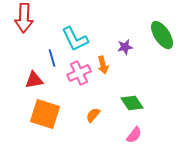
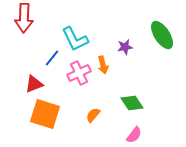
blue line: rotated 54 degrees clockwise
red triangle: moved 4 px down; rotated 12 degrees counterclockwise
